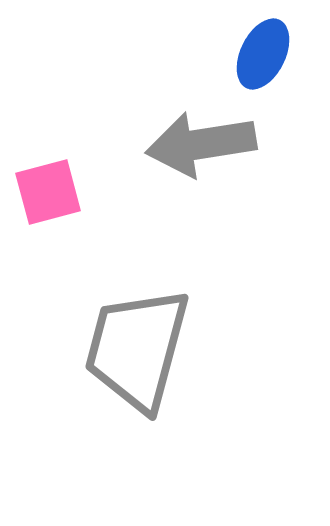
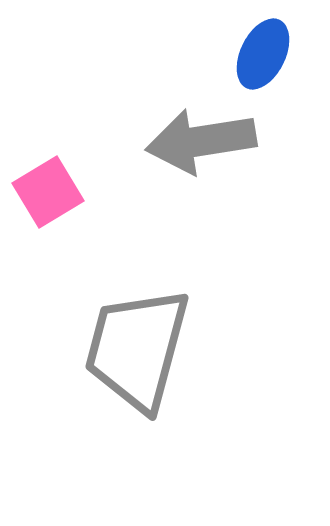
gray arrow: moved 3 px up
pink square: rotated 16 degrees counterclockwise
